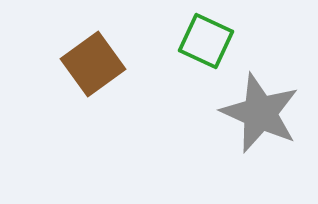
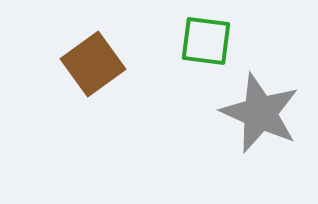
green square: rotated 18 degrees counterclockwise
